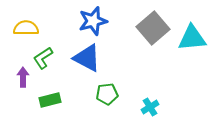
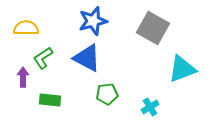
gray square: rotated 20 degrees counterclockwise
cyan triangle: moved 10 px left, 31 px down; rotated 16 degrees counterclockwise
green rectangle: rotated 20 degrees clockwise
